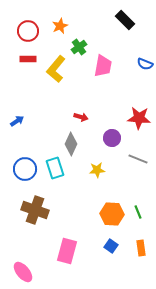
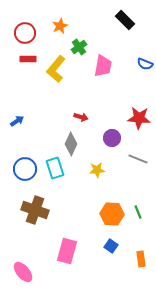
red circle: moved 3 px left, 2 px down
orange rectangle: moved 11 px down
